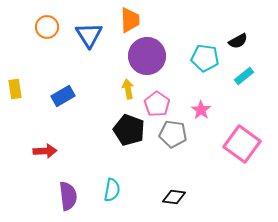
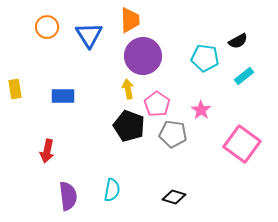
purple circle: moved 4 px left
blue rectangle: rotated 30 degrees clockwise
black pentagon: moved 4 px up
red arrow: moved 2 px right; rotated 105 degrees clockwise
black diamond: rotated 10 degrees clockwise
